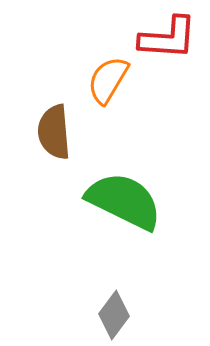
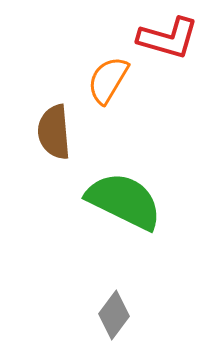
red L-shape: rotated 12 degrees clockwise
